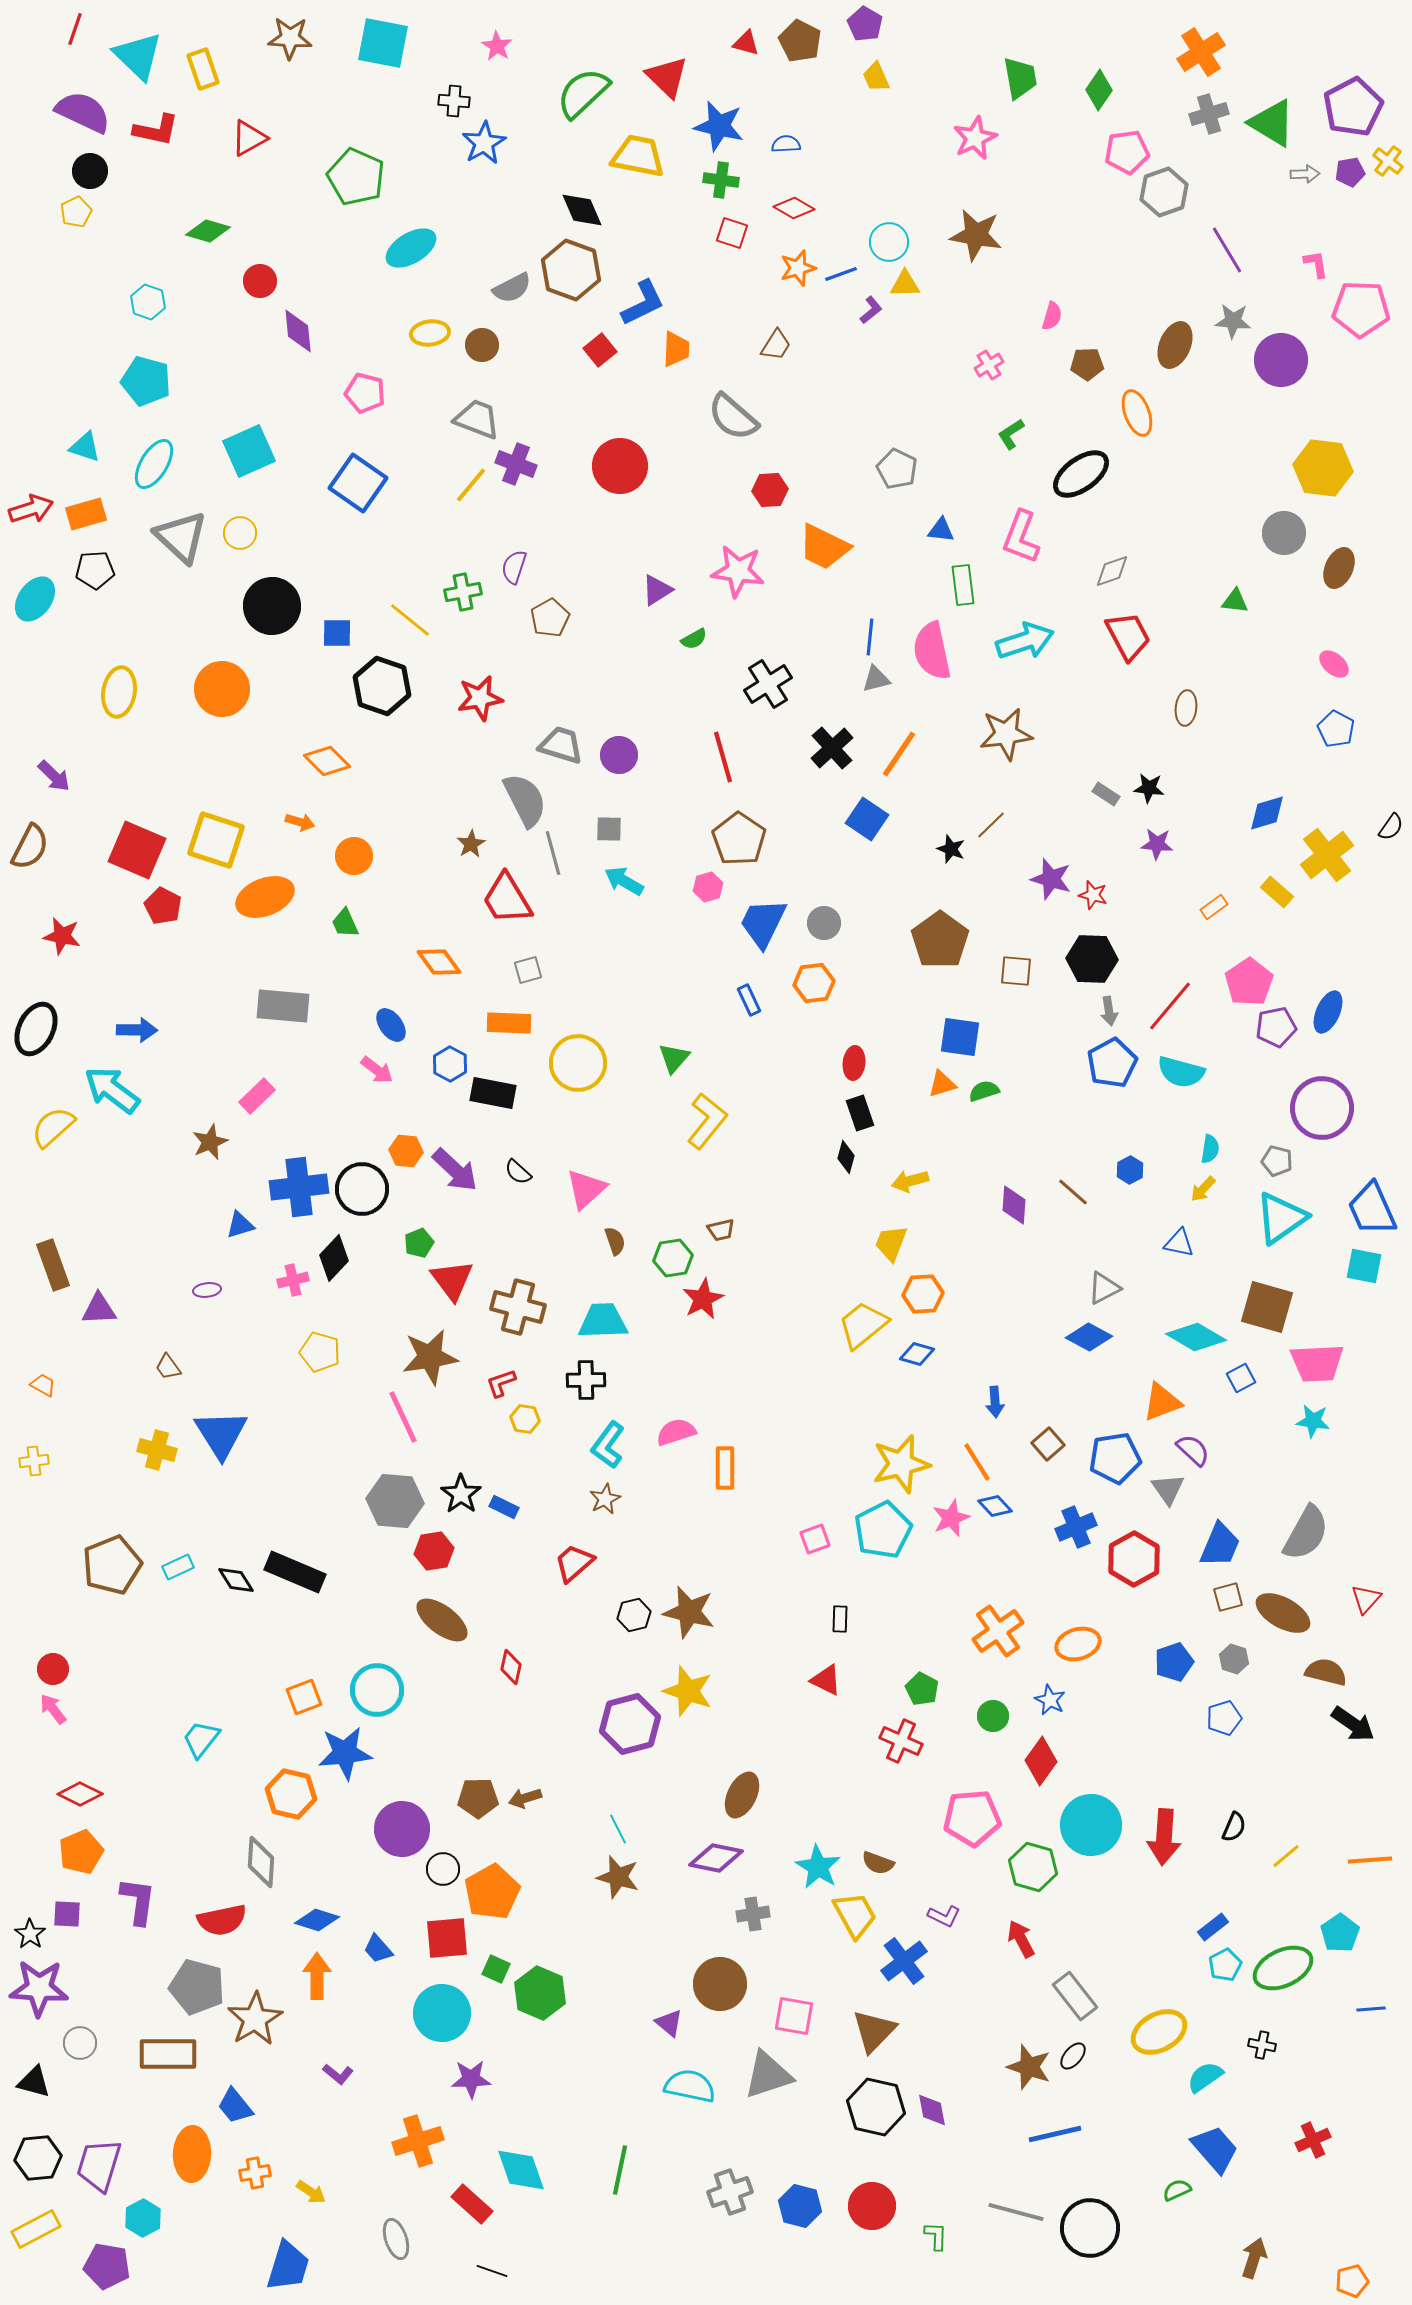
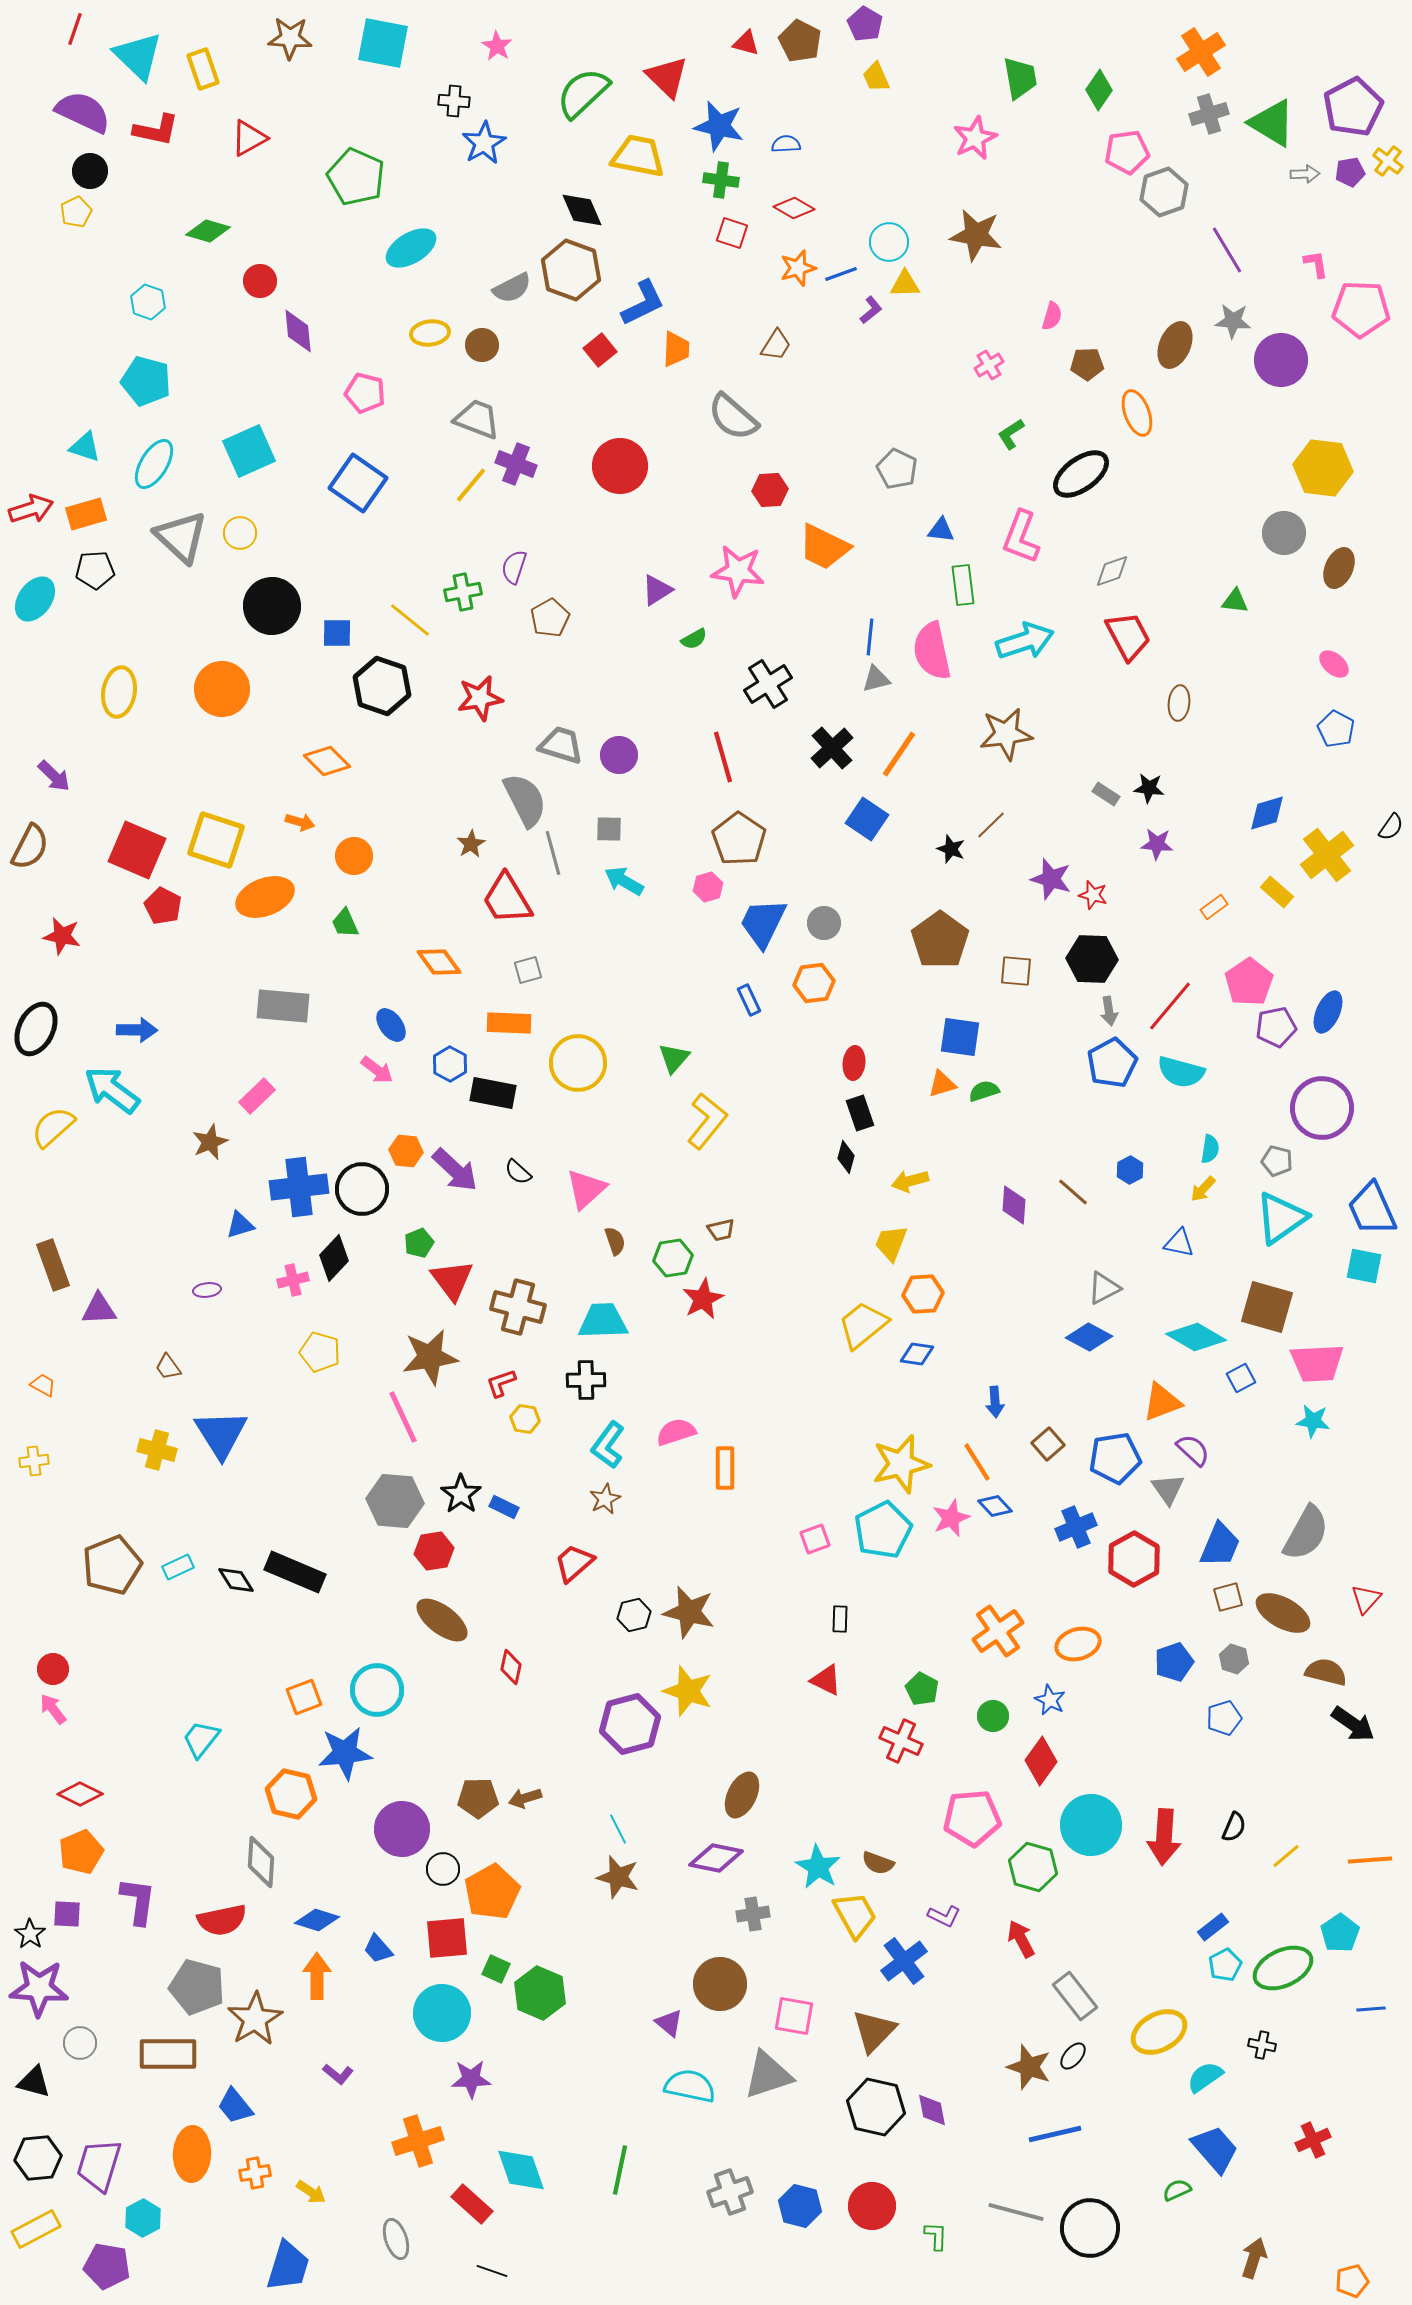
brown ellipse at (1186, 708): moved 7 px left, 5 px up
blue diamond at (917, 1354): rotated 8 degrees counterclockwise
